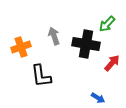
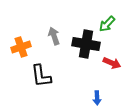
red arrow: rotated 72 degrees clockwise
blue arrow: moved 1 px left; rotated 56 degrees clockwise
